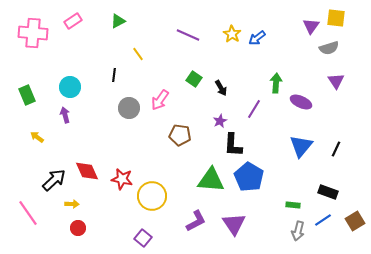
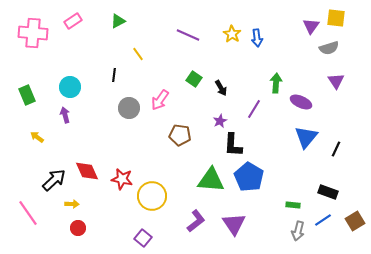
blue arrow at (257, 38): rotated 60 degrees counterclockwise
blue triangle at (301, 146): moved 5 px right, 9 px up
purple L-shape at (196, 221): rotated 10 degrees counterclockwise
